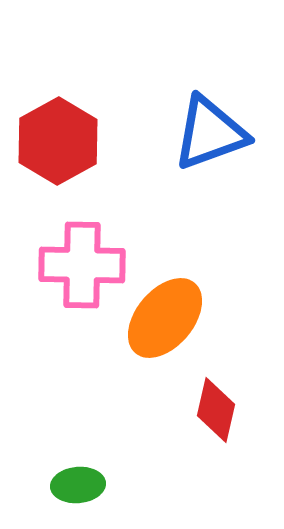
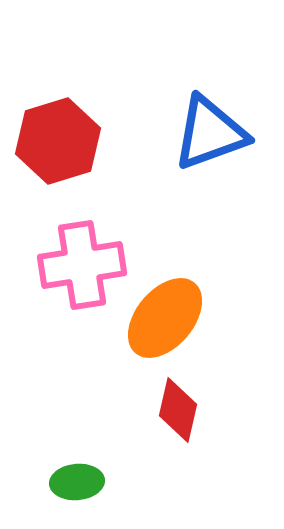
red hexagon: rotated 12 degrees clockwise
pink cross: rotated 10 degrees counterclockwise
red diamond: moved 38 px left
green ellipse: moved 1 px left, 3 px up
